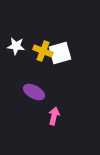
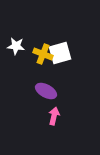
yellow cross: moved 3 px down
purple ellipse: moved 12 px right, 1 px up
